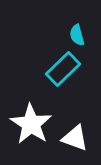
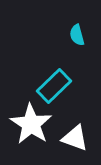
cyan rectangle: moved 9 px left, 17 px down
